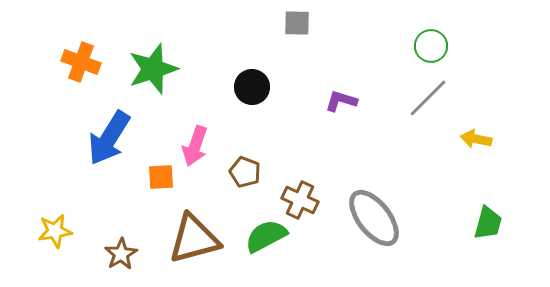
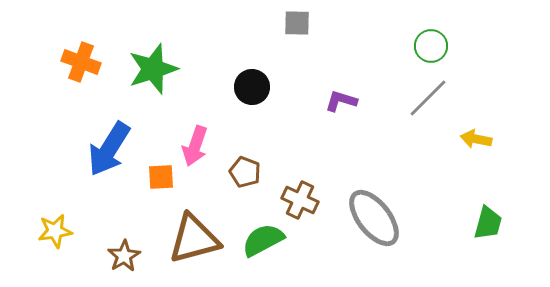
blue arrow: moved 11 px down
green semicircle: moved 3 px left, 4 px down
brown star: moved 3 px right, 2 px down
